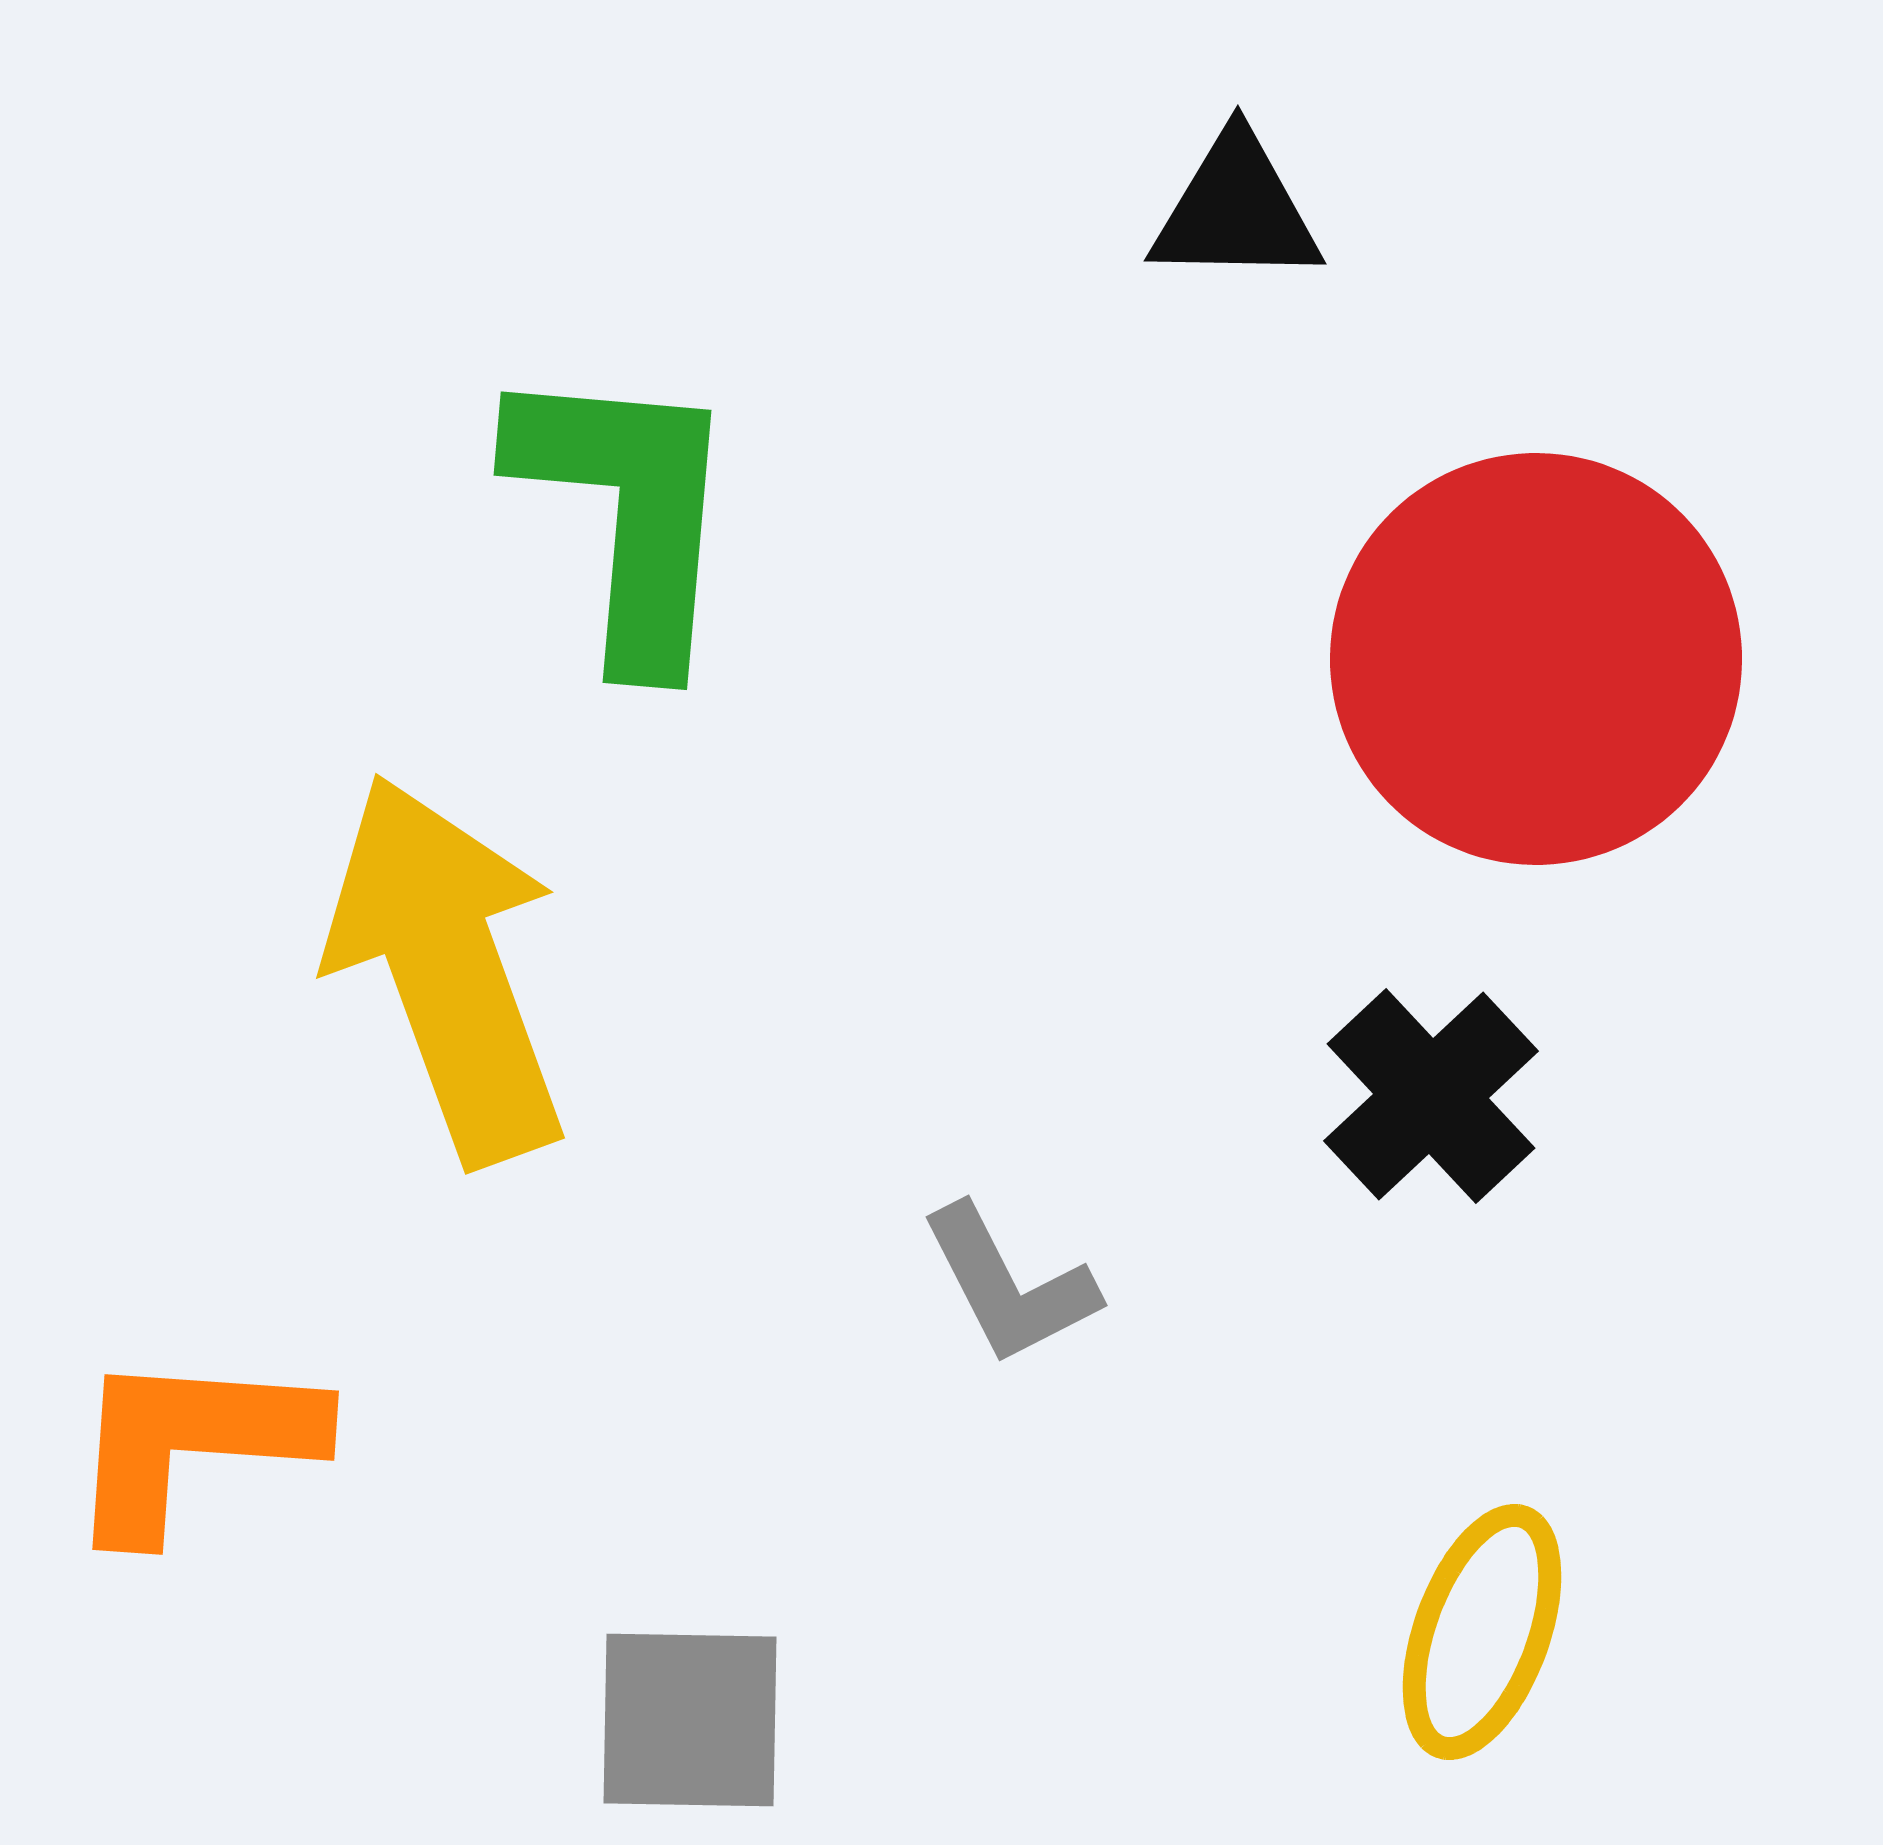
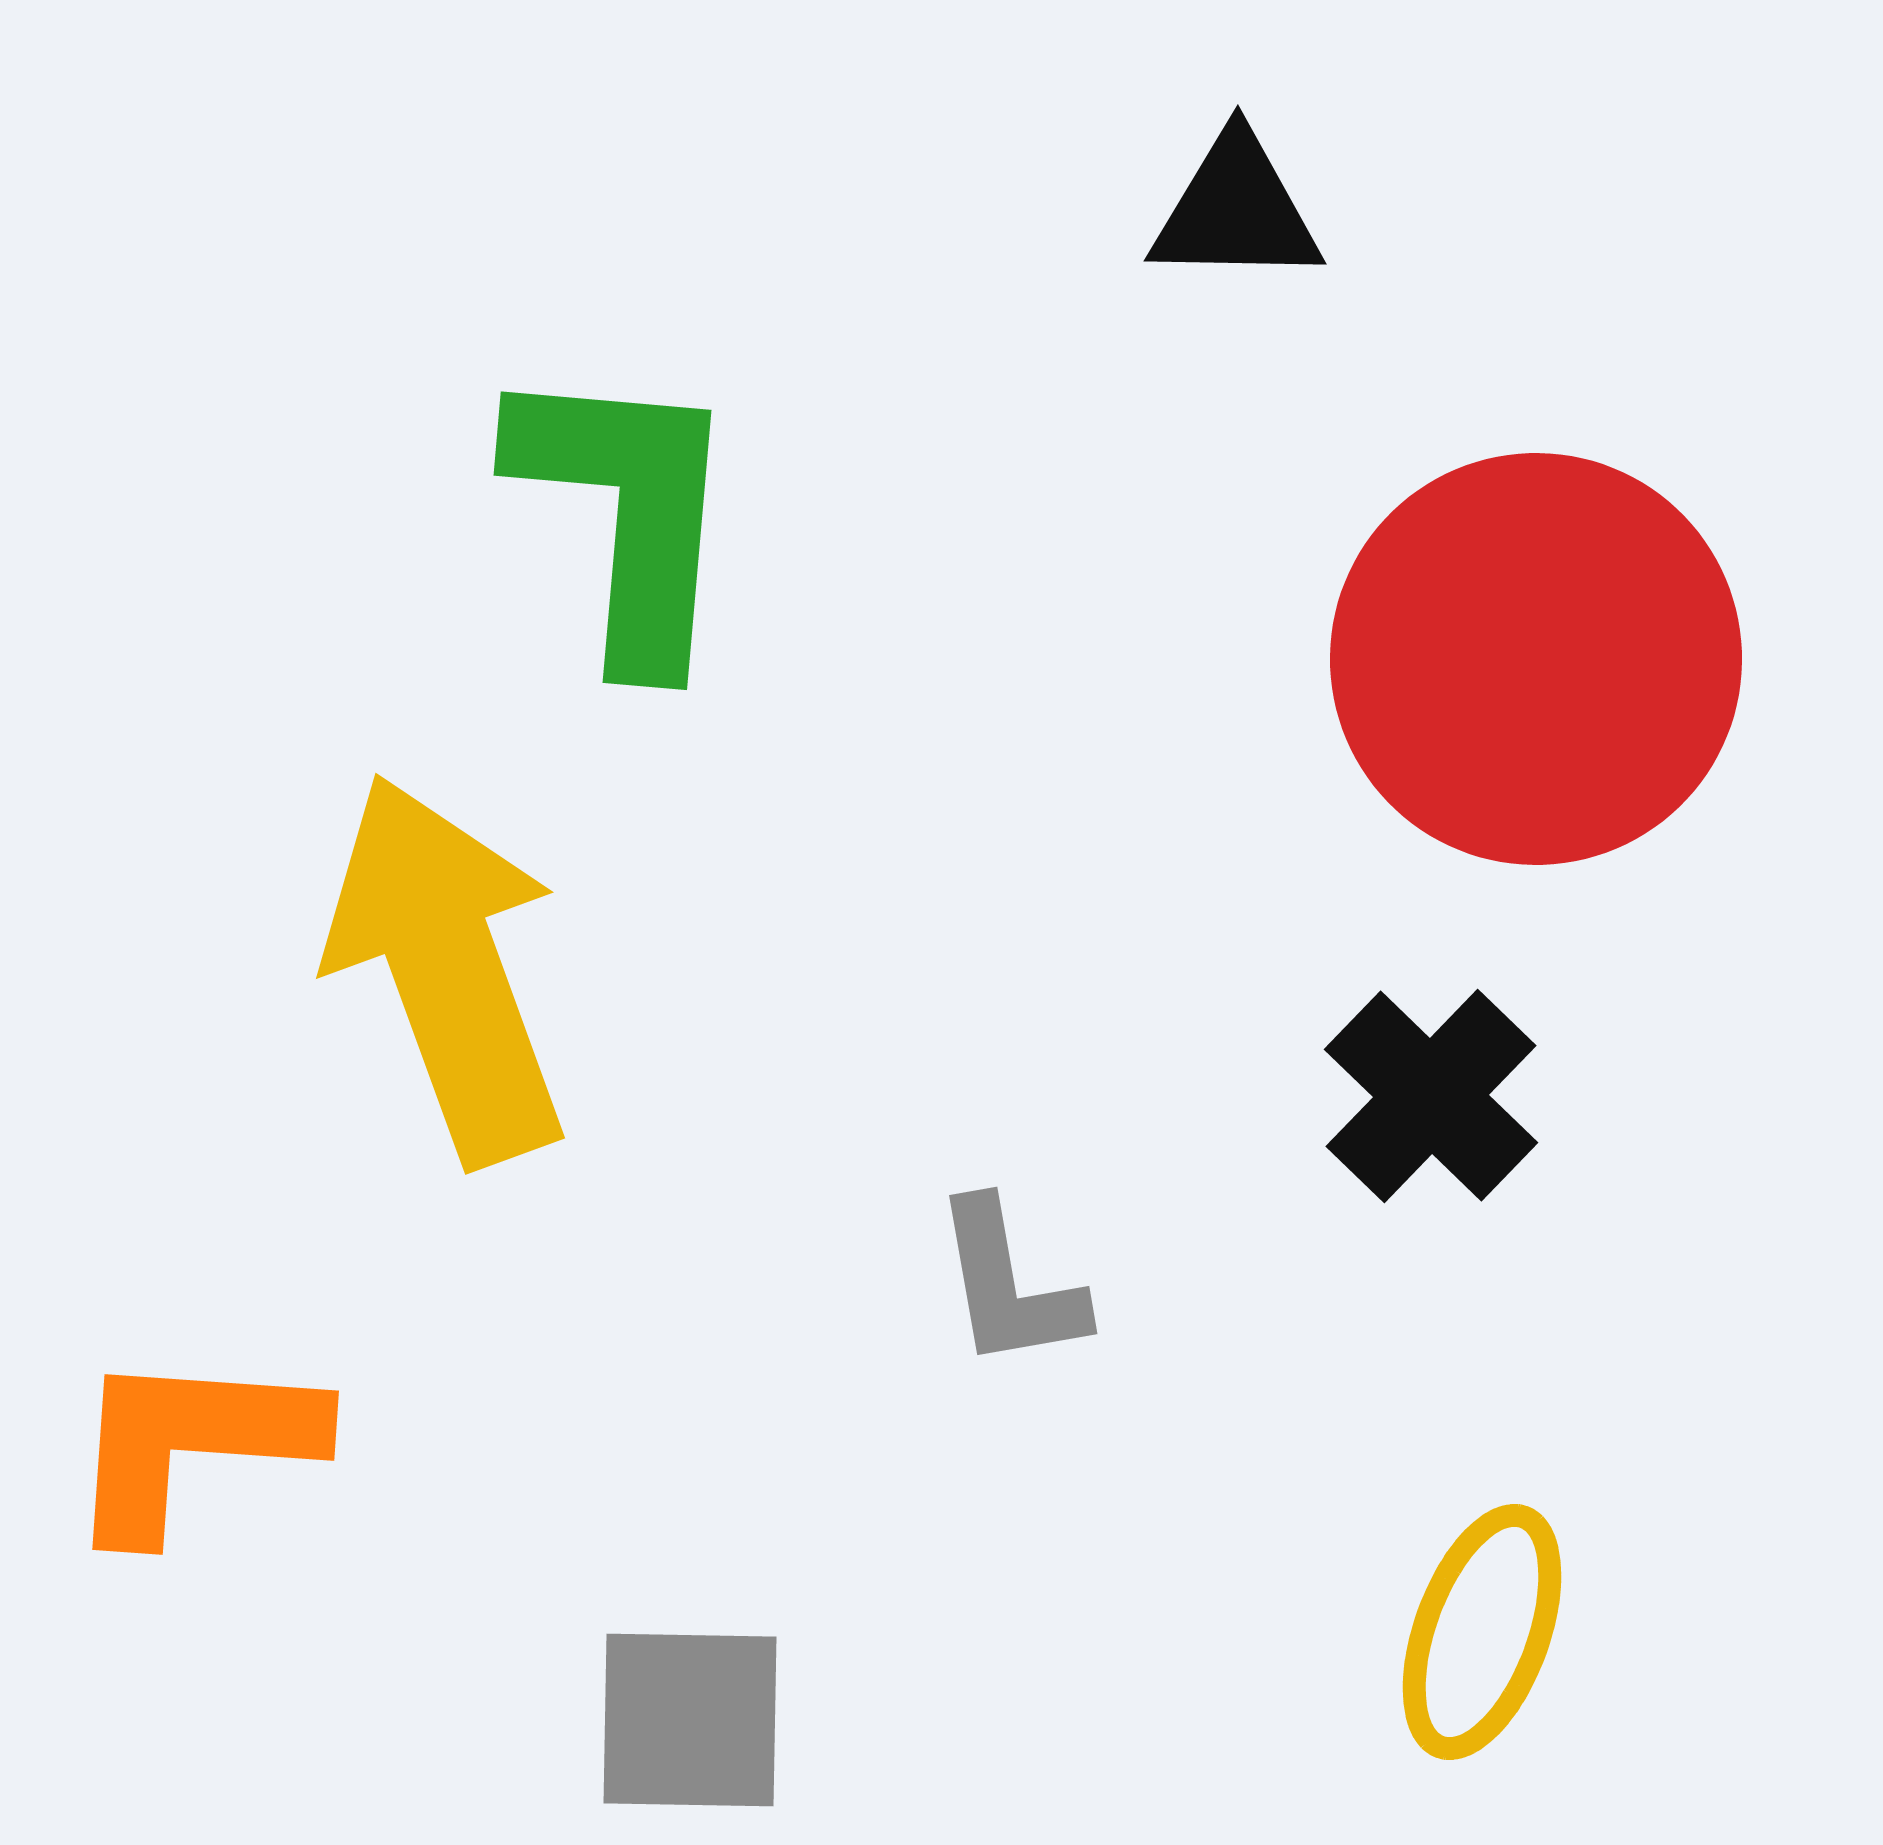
black cross: rotated 3 degrees counterclockwise
gray L-shape: rotated 17 degrees clockwise
